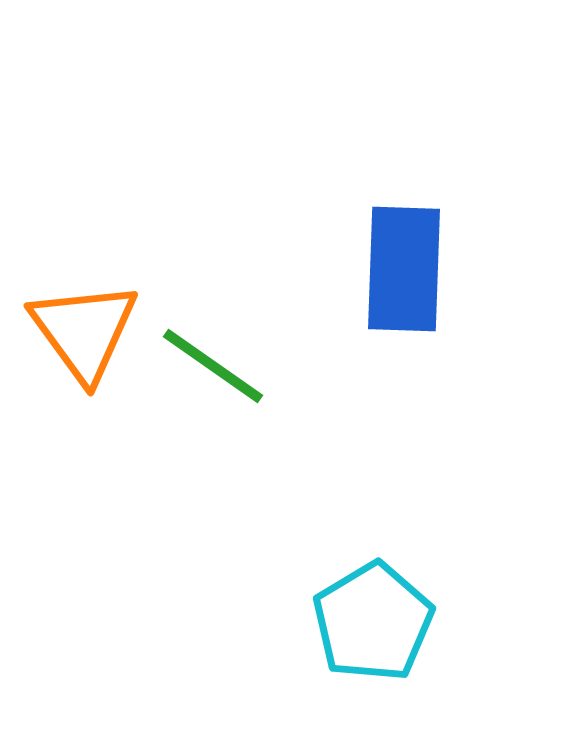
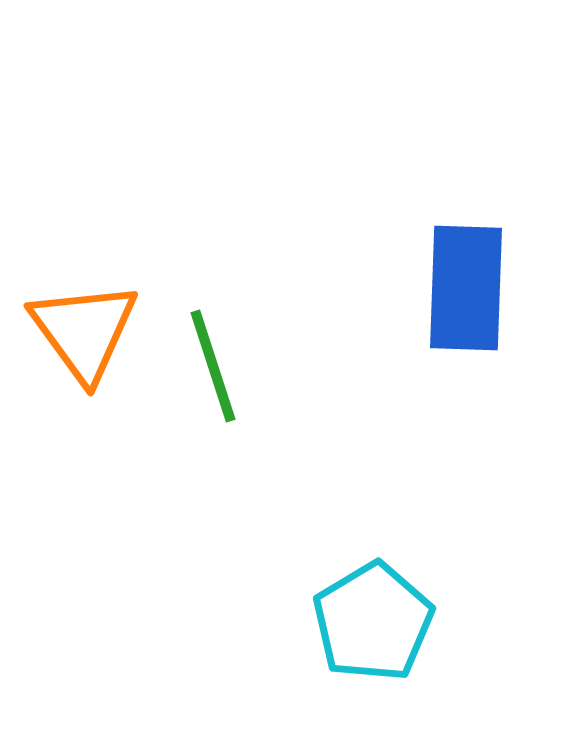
blue rectangle: moved 62 px right, 19 px down
green line: rotated 37 degrees clockwise
